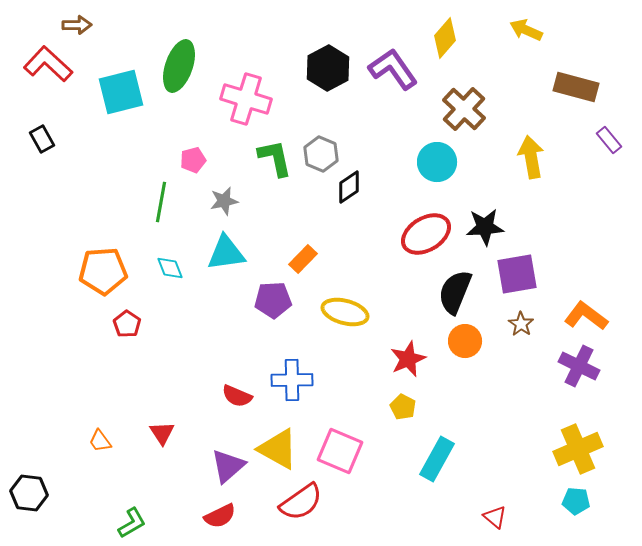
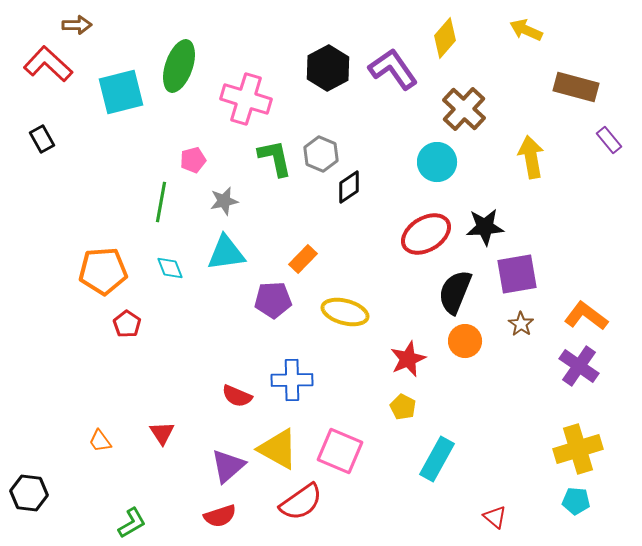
purple cross at (579, 366): rotated 9 degrees clockwise
yellow cross at (578, 449): rotated 6 degrees clockwise
red semicircle at (220, 516): rotated 8 degrees clockwise
